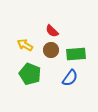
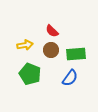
yellow arrow: rotated 140 degrees clockwise
